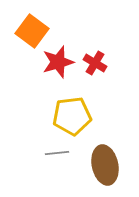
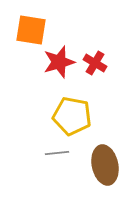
orange square: moved 1 px left, 1 px up; rotated 28 degrees counterclockwise
red star: moved 1 px right
yellow pentagon: rotated 18 degrees clockwise
